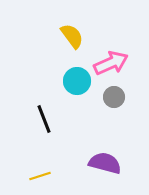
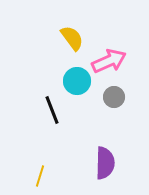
yellow semicircle: moved 2 px down
pink arrow: moved 2 px left, 2 px up
black line: moved 8 px right, 9 px up
purple semicircle: rotated 76 degrees clockwise
yellow line: rotated 55 degrees counterclockwise
